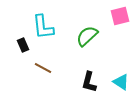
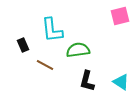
cyan L-shape: moved 9 px right, 3 px down
green semicircle: moved 9 px left, 14 px down; rotated 35 degrees clockwise
brown line: moved 2 px right, 3 px up
black L-shape: moved 2 px left, 1 px up
